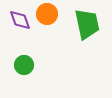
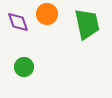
purple diamond: moved 2 px left, 2 px down
green circle: moved 2 px down
